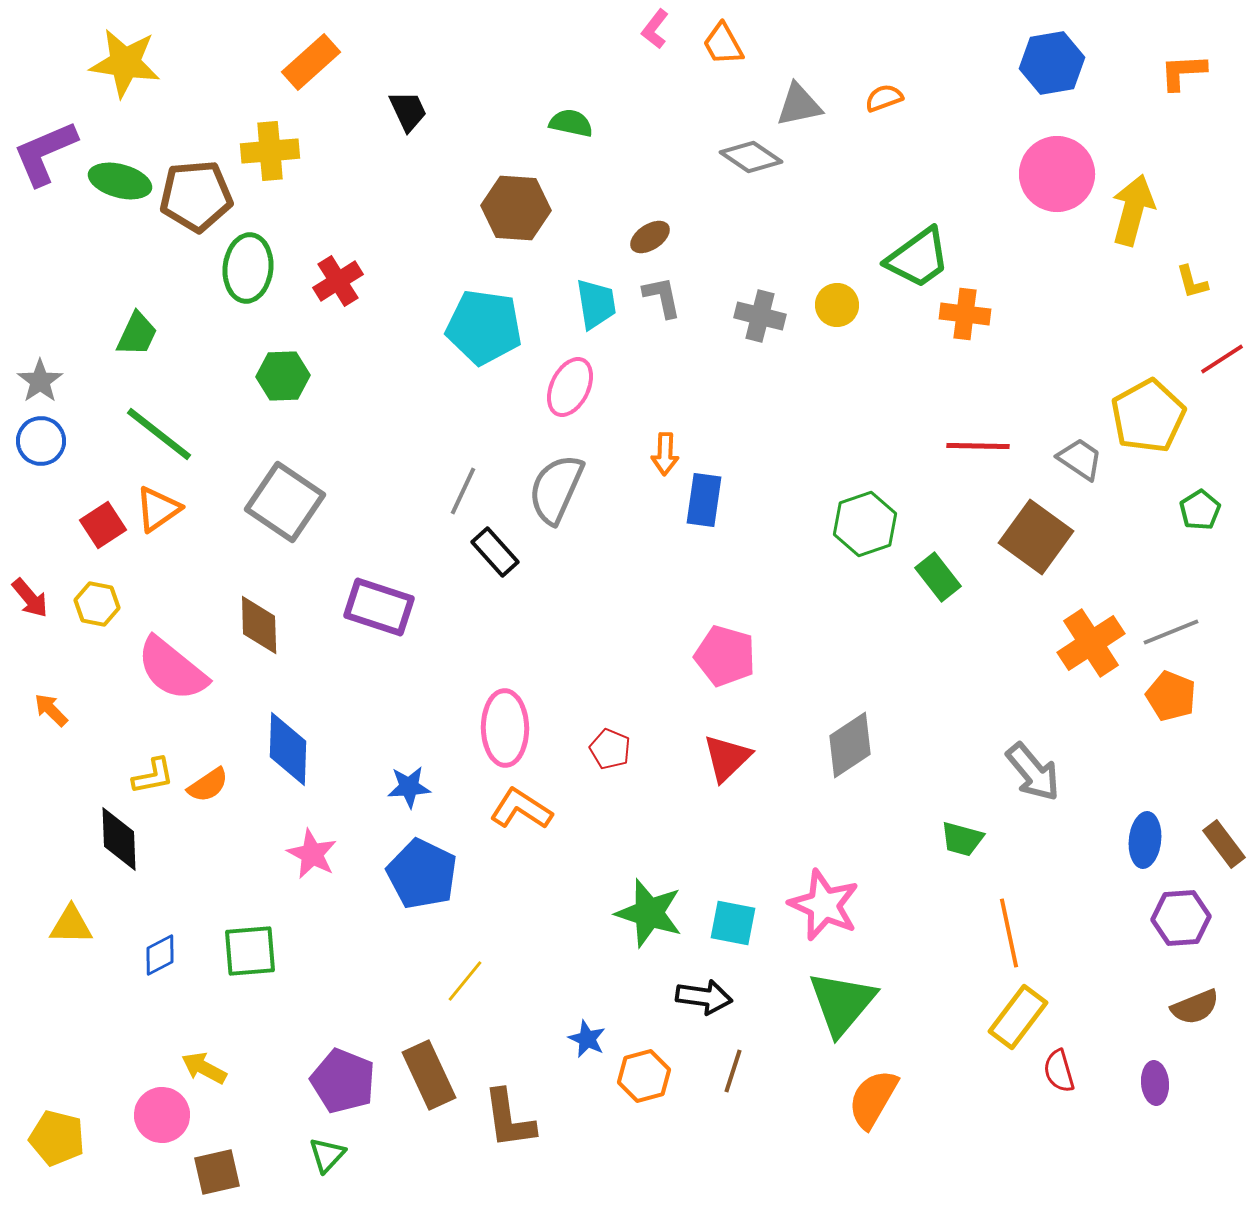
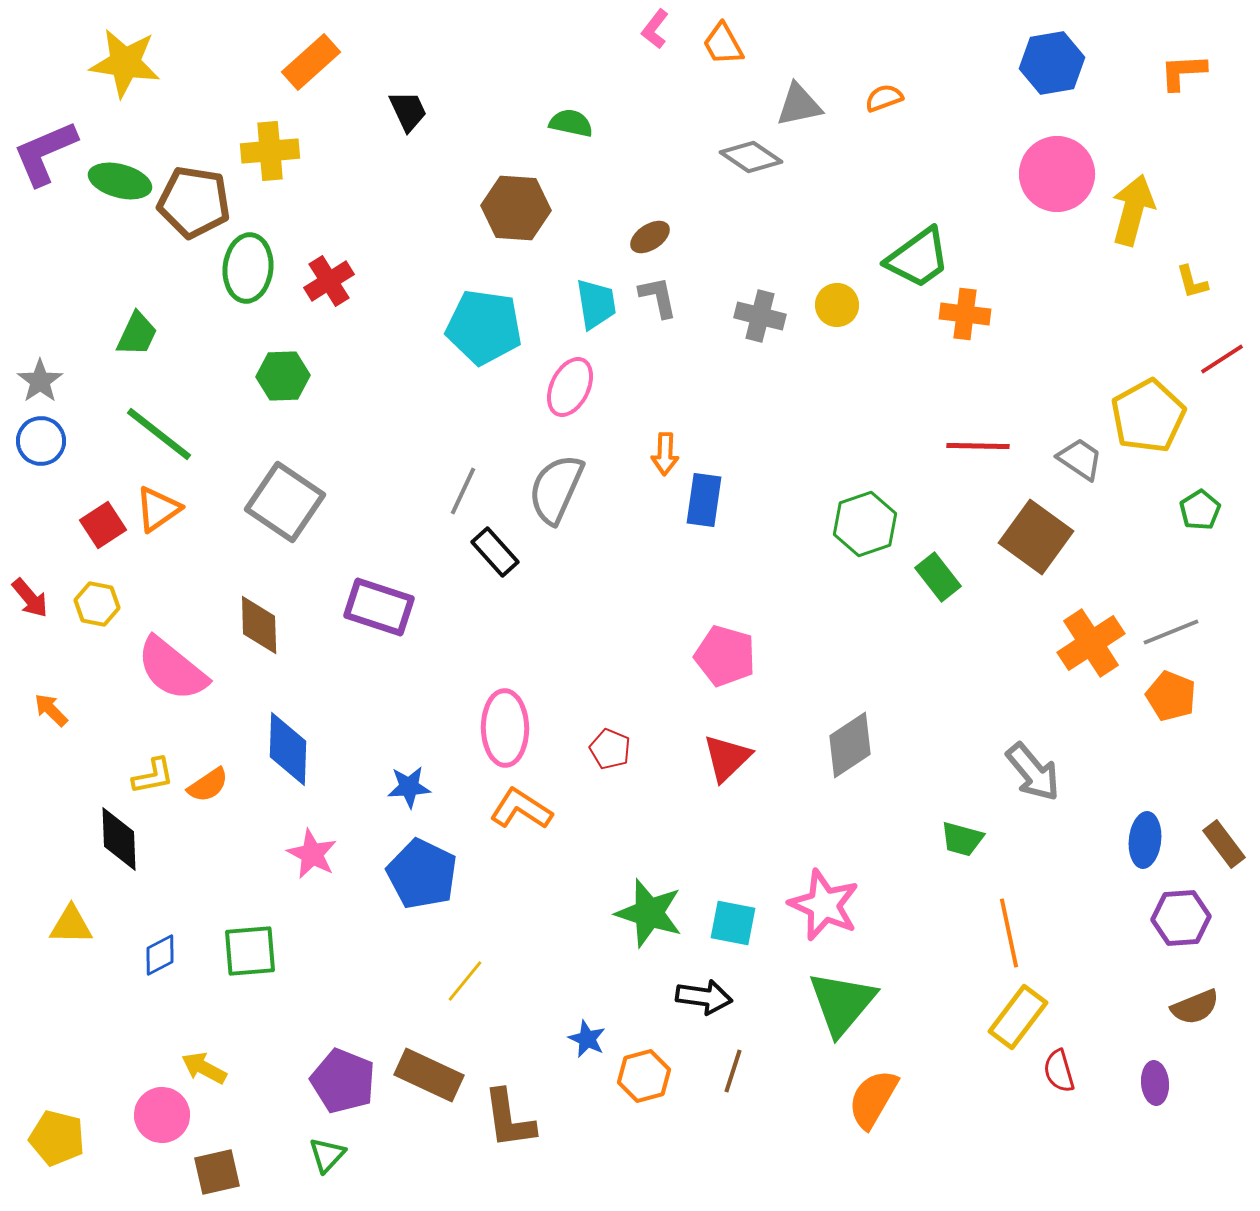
brown pentagon at (196, 196): moved 2 px left, 6 px down; rotated 14 degrees clockwise
red cross at (338, 281): moved 9 px left
gray L-shape at (662, 297): moved 4 px left
brown rectangle at (429, 1075): rotated 40 degrees counterclockwise
